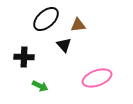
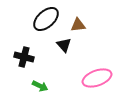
black cross: rotated 12 degrees clockwise
